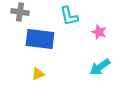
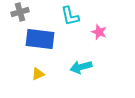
gray cross: rotated 24 degrees counterclockwise
cyan L-shape: moved 1 px right
cyan arrow: moved 19 px left; rotated 20 degrees clockwise
